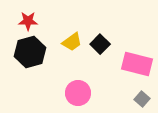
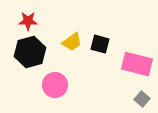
black square: rotated 30 degrees counterclockwise
pink circle: moved 23 px left, 8 px up
